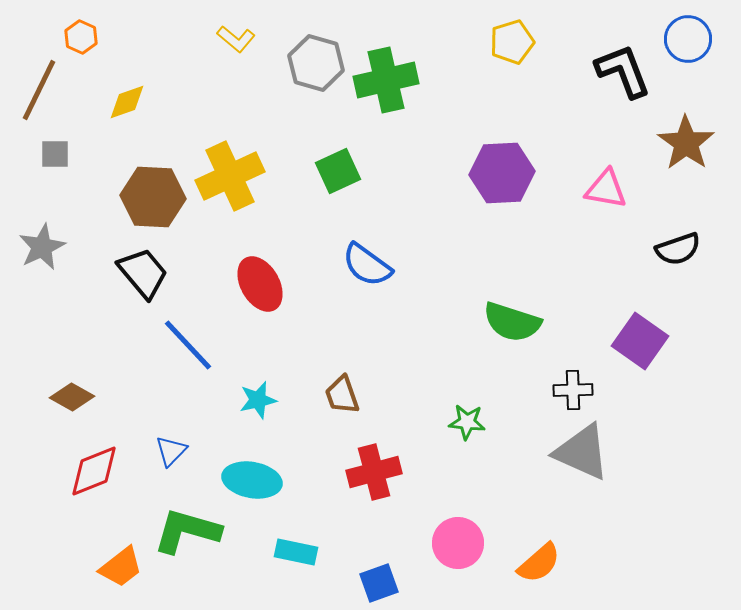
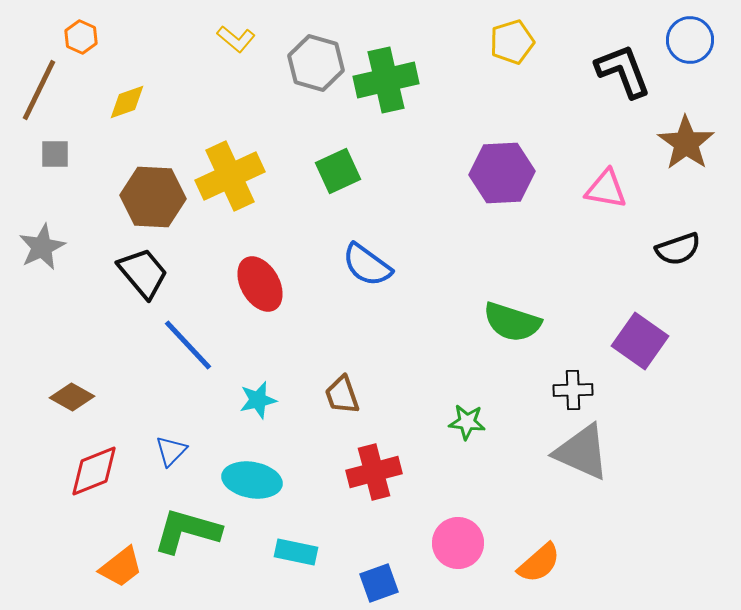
blue circle: moved 2 px right, 1 px down
